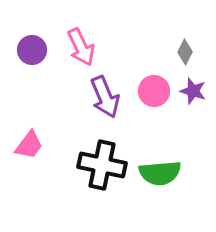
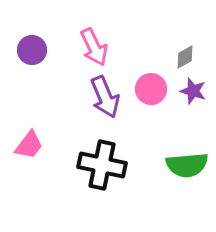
pink arrow: moved 13 px right
gray diamond: moved 5 px down; rotated 35 degrees clockwise
pink circle: moved 3 px left, 2 px up
green semicircle: moved 27 px right, 8 px up
